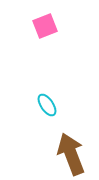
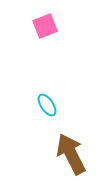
brown arrow: rotated 6 degrees counterclockwise
